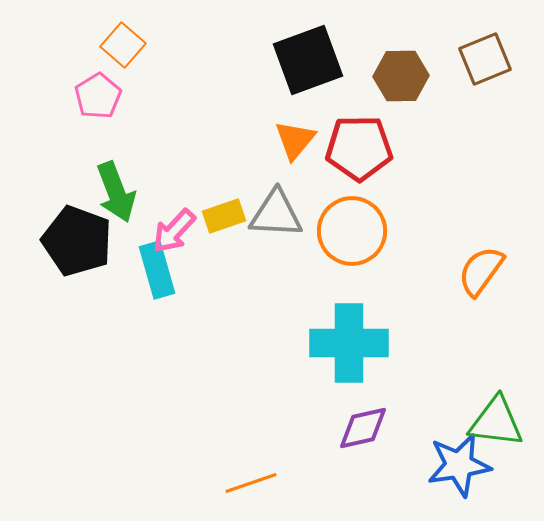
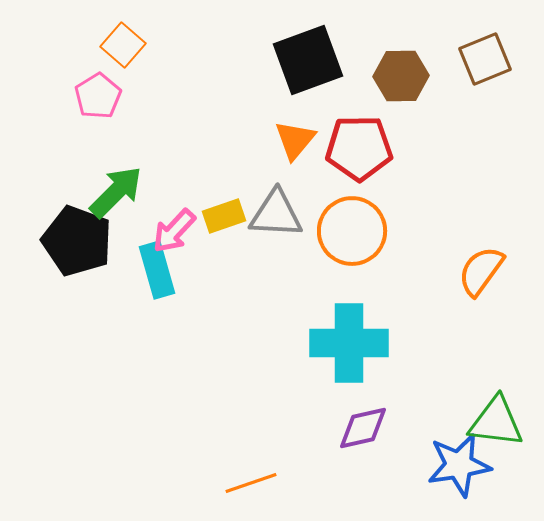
green arrow: rotated 114 degrees counterclockwise
